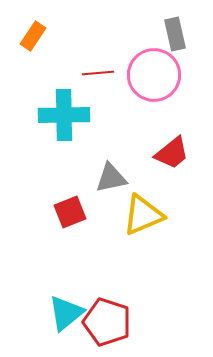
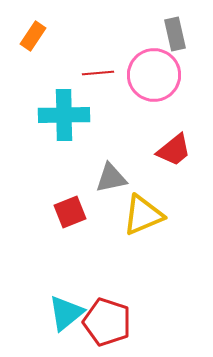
red trapezoid: moved 2 px right, 3 px up
